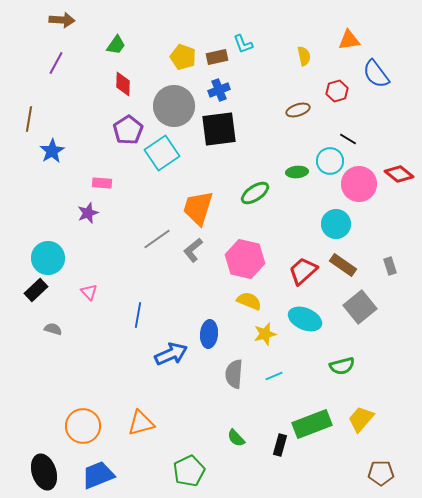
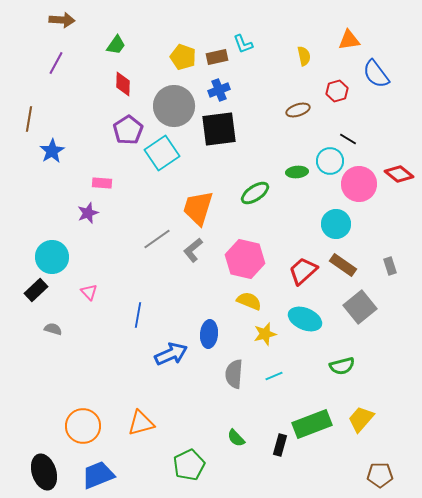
cyan circle at (48, 258): moved 4 px right, 1 px up
green pentagon at (189, 471): moved 6 px up
brown pentagon at (381, 473): moved 1 px left, 2 px down
